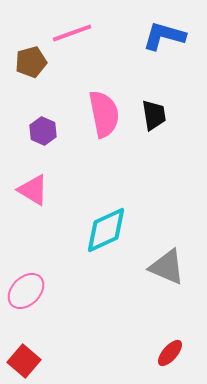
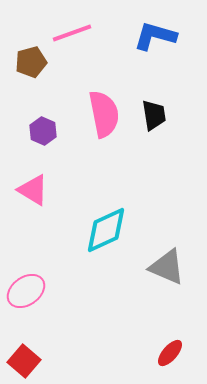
blue L-shape: moved 9 px left
pink ellipse: rotated 9 degrees clockwise
